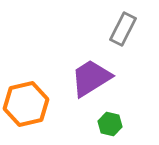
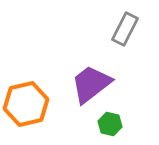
gray rectangle: moved 2 px right
purple trapezoid: moved 6 px down; rotated 6 degrees counterclockwise
